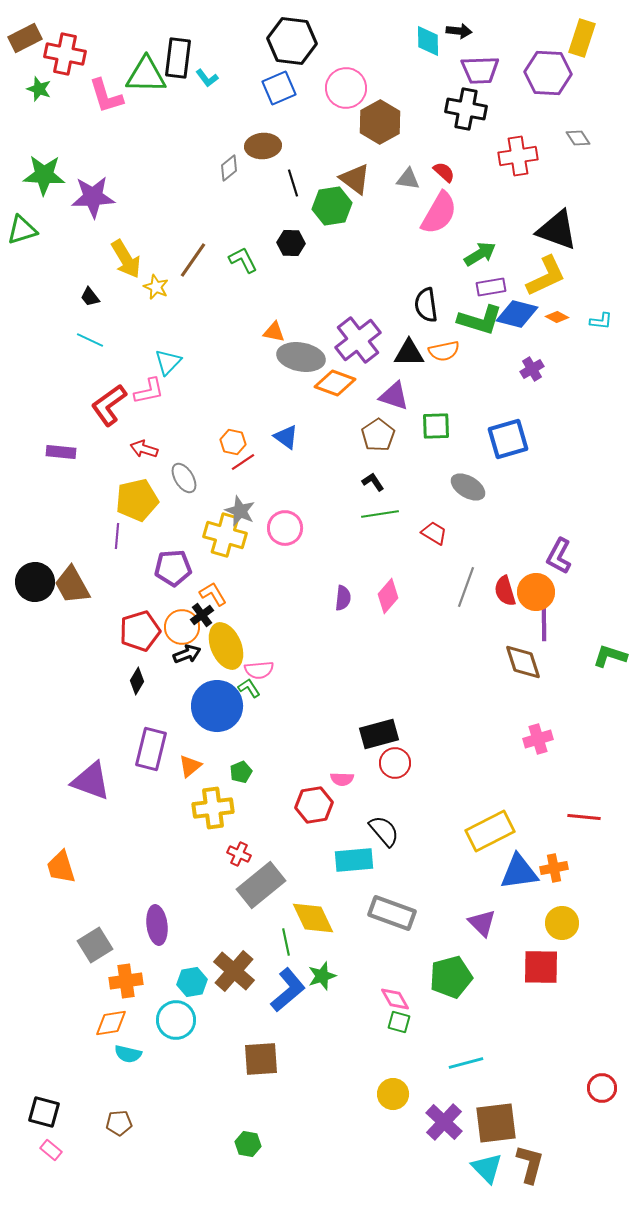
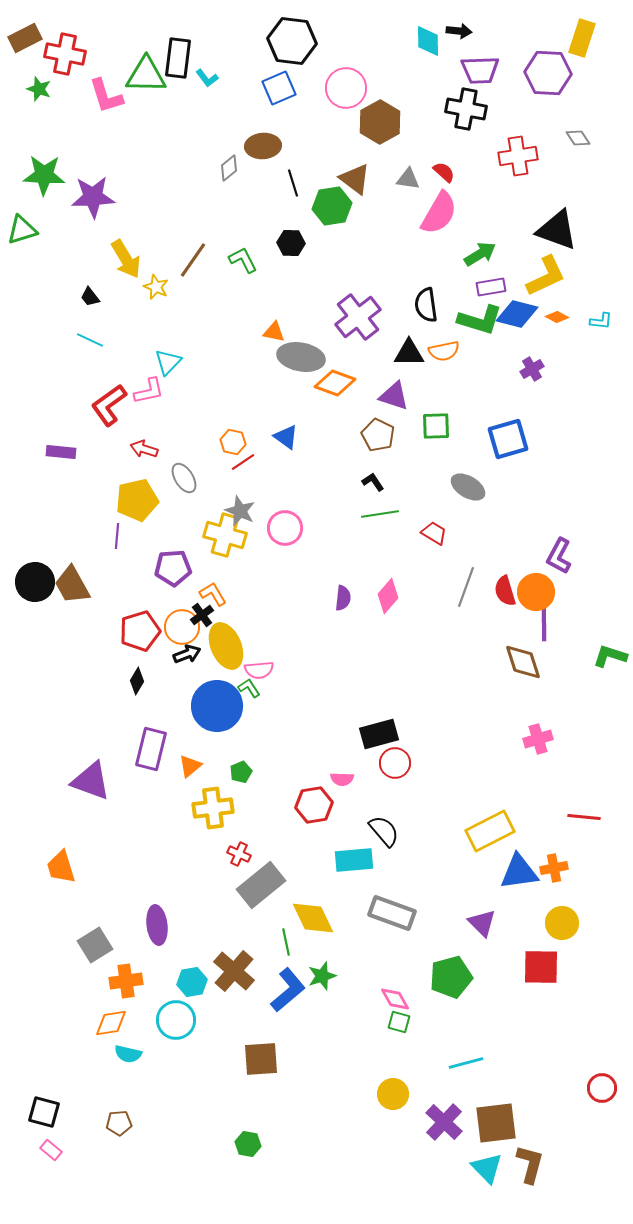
purple cross at (358, 340): moved 23 px up
brown pentagon at (378, 435): rotated 12 degrees counterclockwise
